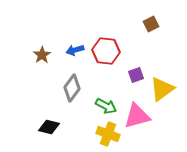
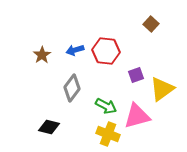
brown square: rotated 21 degrees counterclockwise
